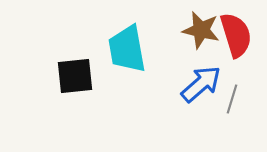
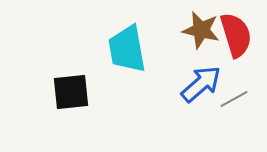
black square: moved 4 px left, 16 px down
gray line: moved 2 px right; rotated 44 degrees clockwise
